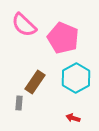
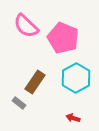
pink semicircle: moved 2 px right, 1 px down
gray rectangle: rotated 56 degrees counterclockwise
